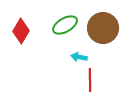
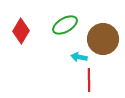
brown circle: moved 11 px down
red line: moved 1 px left
